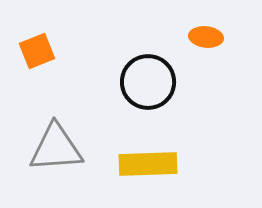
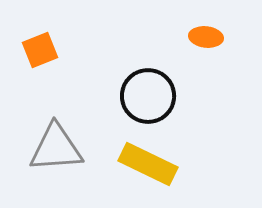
orange square: moved 3 px right, 1 px up
black circle: moved 14 px down
yellow rectangle: rotated 28 degrees clockwise
